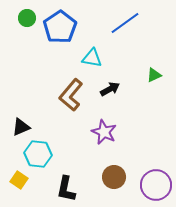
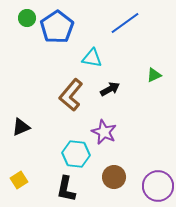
blue pentagon: moved 3 px left
cyan hexagon: moved 38 px right
yellow square: rotated 24 degrees clockwise
purple circle: moved 2 px right, 1 px down
